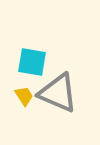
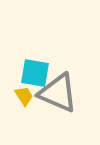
cyan square: moved 3 px right, 11 px down
